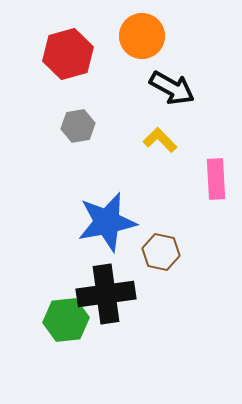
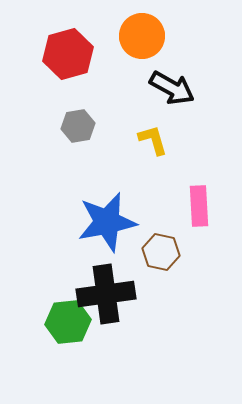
yellow L-shape: moved 7 px left; rotated 28 degrees clockwise
pink rectangle: moved 17 px left, 27 px down
green hexagon: moved 2 px right, 2 px down
